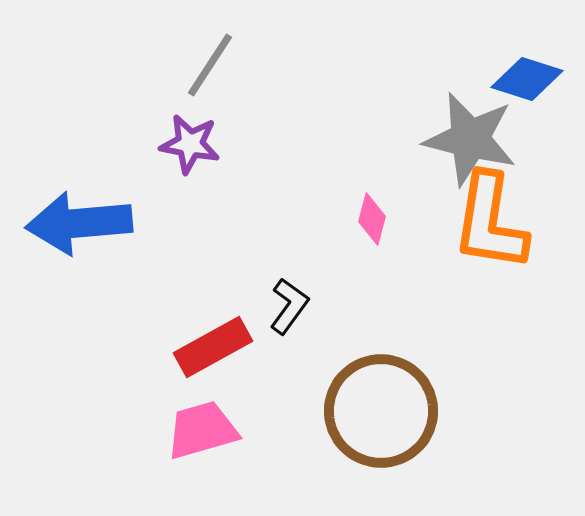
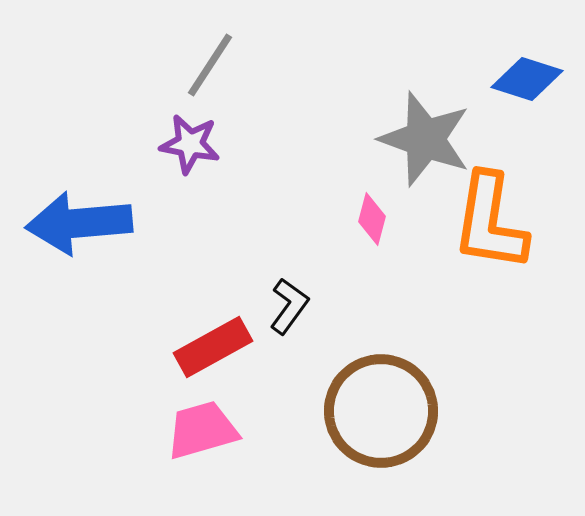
gray star: moved 45 px left; rotated 6 degrees clockwise
